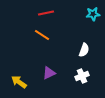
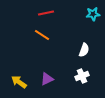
purple triangle: moved 2 px left, 6 px down
